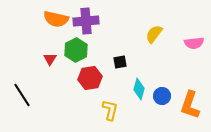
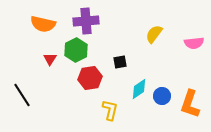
orange semicircle: moved 13 px left, 5 px down
cyan diamond: rotated 40 degrees clockwise
orange L-shape: moved 1 px up
